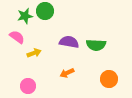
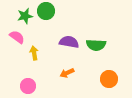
green circle: moved 1 px right
yellow arrow: rotated 80 degrees counterclockwise
